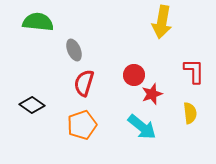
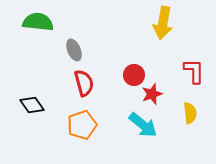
yellow arrow: moved 1 px right, 1 px down
red semicircle: rotated 148 degrees clockwise
black diamond: rotated 20 degrees clockwise
cyan arrow: moved 1 px right, 2 px up
